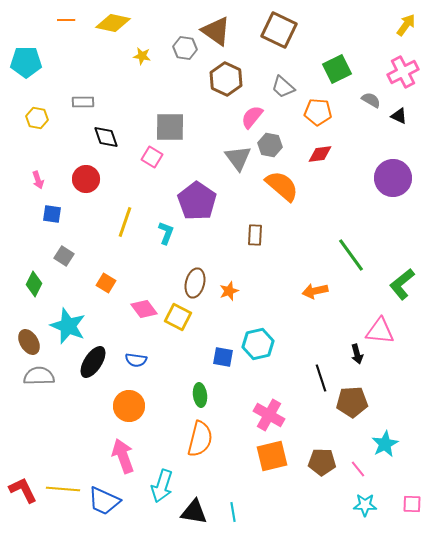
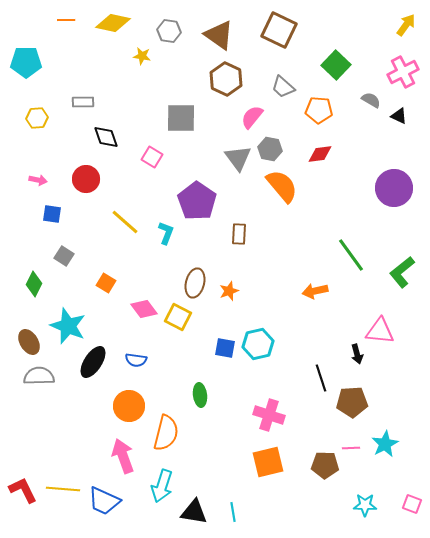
brown triangle at (216, 31): moved 3 px right, 4 px down
gray hexagon at (185, 48): moved 16 px left, 17 px up
green square at (337, 69): moved 1 px left, 4 px up; rotated 20 degrees counterclockwise
orange pentagon at (318, 112): moved 1 px right, 2 px up
yellow hexagon at (37, 118): rotated 15 degrees counterclockwise
gray square at (170, 127): moved 11 px right, 9 px up
gray hexagon at (270, 145): moved 4 px down
purple circle at (393, 178): moved 1 px right, 10 px down
pink arrow at (38, 180): rotated 60 degrees counterclockwise
orange semicircle at (282, 186): rotated 9 degrees clockwise
yellow line at (125, 222): rotated 68 degrees counterclockwise
brown rectangle at (255, 235): moved 16 px left, 1 px up
green L-shape at (402, 284): moved 12 px up
blue square at (223, 357): moved 2 px right, 9 px up
pink cross at (269, 415): rotated 12 degrees counterclockwise
orange semicircle at (200, 439): moved 34 px left, 6 px up
orange square at (272, 456): moved 4 px left, 6 px down
brown pentagon at (322, 462): moved 3 px right, 3 px down
pink line at (358, 469): moved 7 px left, 21 px up; rotated 54 degrees counterclockwise
pink square at (412, 504): rotated 18 degrees clockwise
